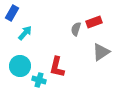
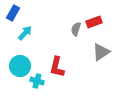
blue rectangle: moved 1 px right
cyan cross: moved 2 px left, 1 px down
